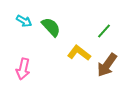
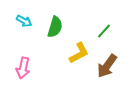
green semicircle: moved 4 px right; rotated 60 degrees clockwise
yellow L-shape: rotated 115 degrees clockwise
brown arrow: moved 1 px down
pink arrow: moved 1 px up
